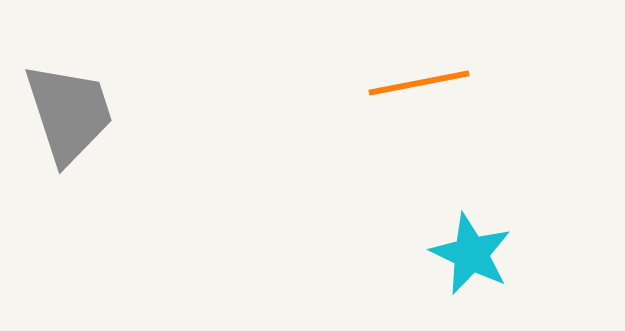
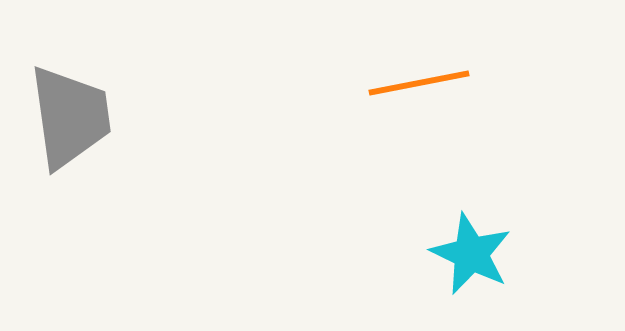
gray trapezoid: moved 1 px right, 4 px down; rotated 10 degrees clockwise
